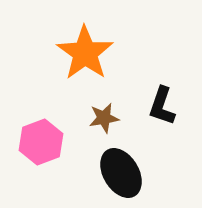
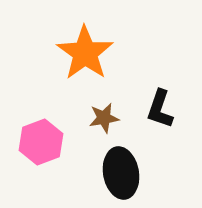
black L-shape: moved 2 px left, 3 px down
black ellipse: rotated 21 degrees clockwise
